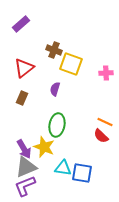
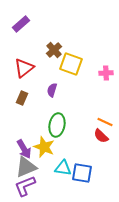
brown cross: rotated 28 degrees clockwise
purple semicircle: moved 3 px left, 1 px down
